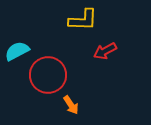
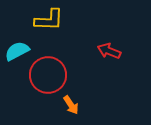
yellow L-shape: moved 34 px left
red arrow: moved 4 px right; rotated 50 degrees clockwise
